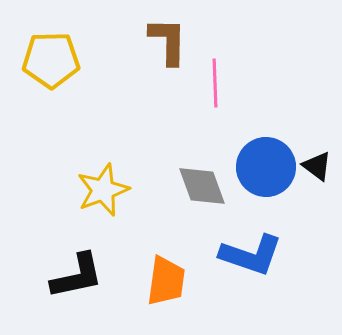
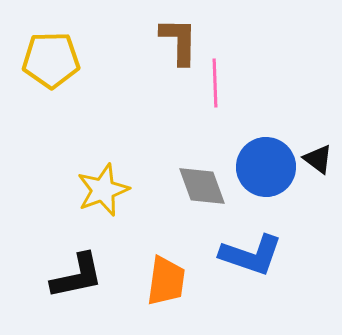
brown L-shape: moved 11 px right
black triangle: moved 1 px right, 7 px up
